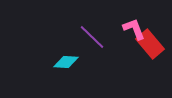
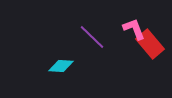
cyan diamond: moved 5 px left, 4 px down
